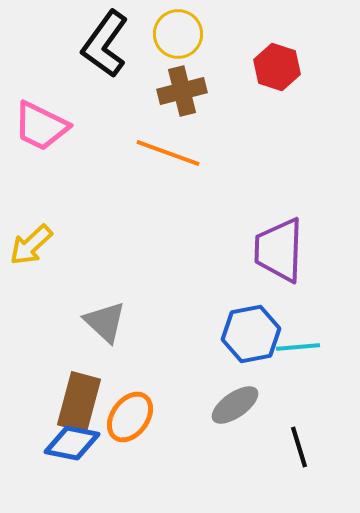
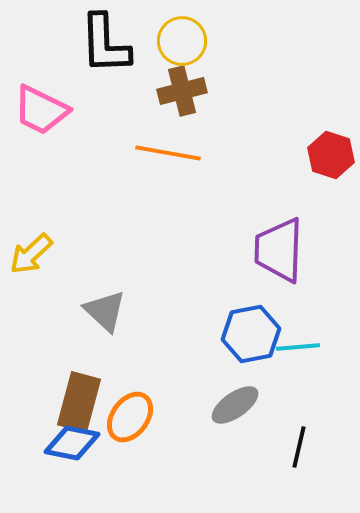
yellow circle: moved 4 px right, 7 px down
black L-shape: rotated 38 degrees counterclockwise
red hexagon: moved 54 px right, 88 px down
pink trapezoid: moved 16 px up
orange line: rotated 10 degrees counterclockwise
yellow arrow: moved 9 px down
gray triangle: moved 11 px up
black line: rotated 30 degrees clockwise
